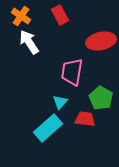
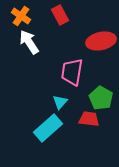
red trapezoid: moved 4 px right
